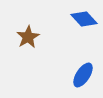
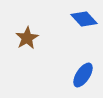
brown star: moved 1 px left, 1 px down
